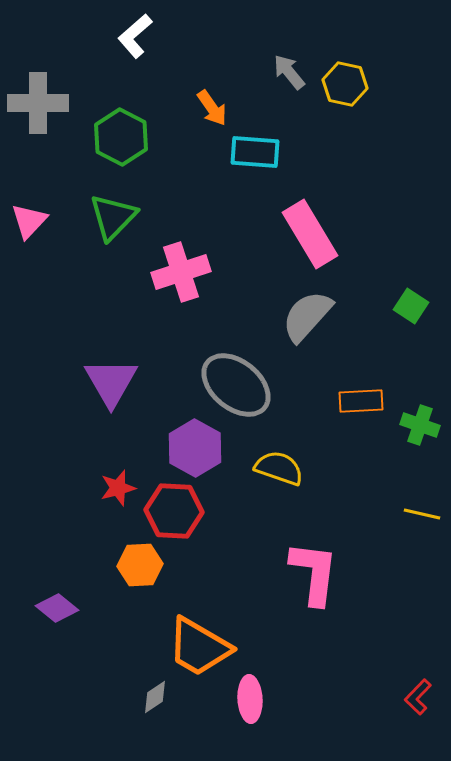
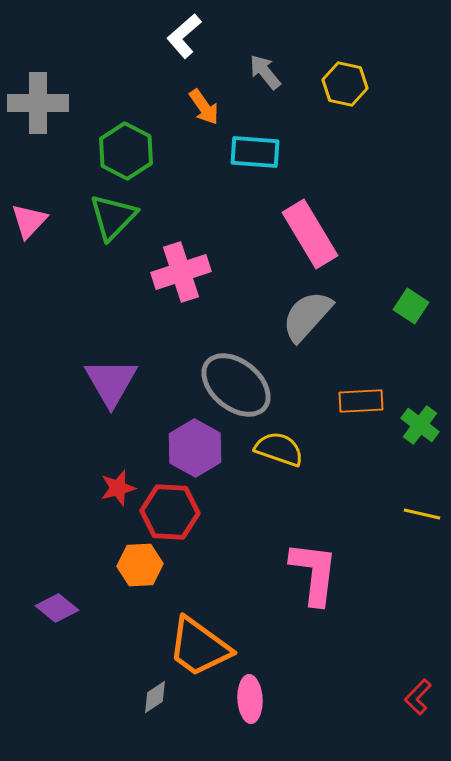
white L-shape: moved 49 px right
gray arrow: moved 24 px left
orange arrow: moved 8 px left, 1 px up
green hexagon: moved 5 px right, 14 px down
green cross: rotated 18 degrees clockwise
yellow semicircle: moved 19 px up
red hexagon: moved 4 px left, 1 px down
orange trapezoid: rotated 6 degrees clockwise
